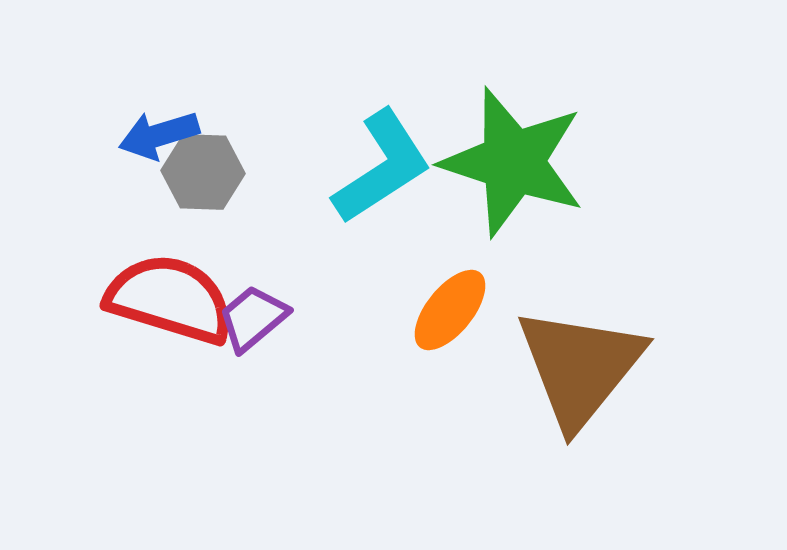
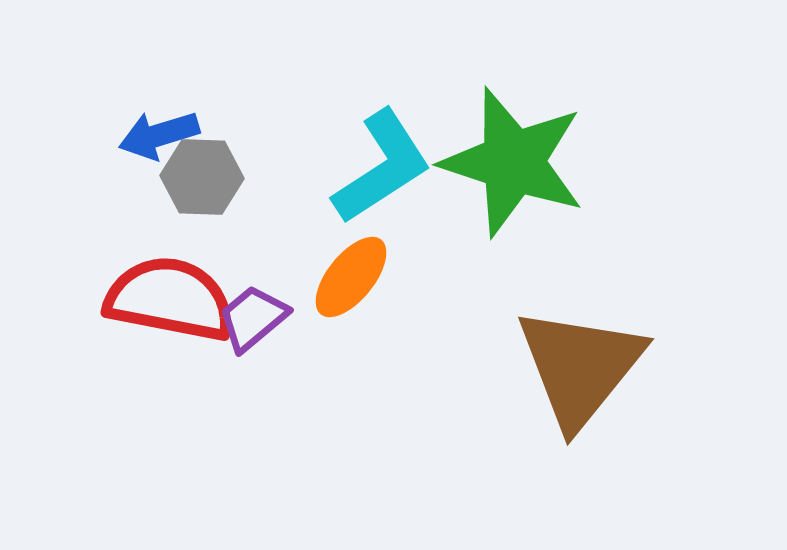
gray hexagon: moved 1 px left, 5 px down
red semicircle: rotated 6 degrees counterclockwise
orange ellipse: moved 99 px left, 33 px up
